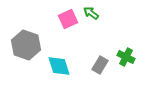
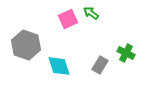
green cross: moved 4 px up
